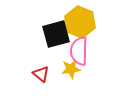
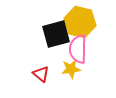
yellow hexagon: rotated 8 degrees counterclockwise
pink semicircle: moved 1 px left, 2 px up
